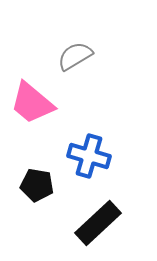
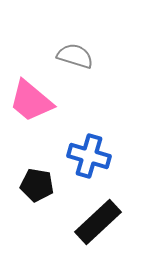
gray semicircle: rotated 48 degrees clockwise
pink trapezoid: moved 1 px left, 2 px up
black rectangle: moved 1 px up
